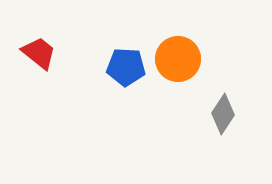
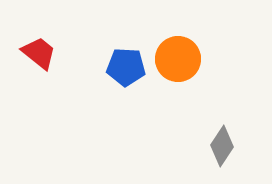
gray diamond: moved 1 px left, 32 px down
